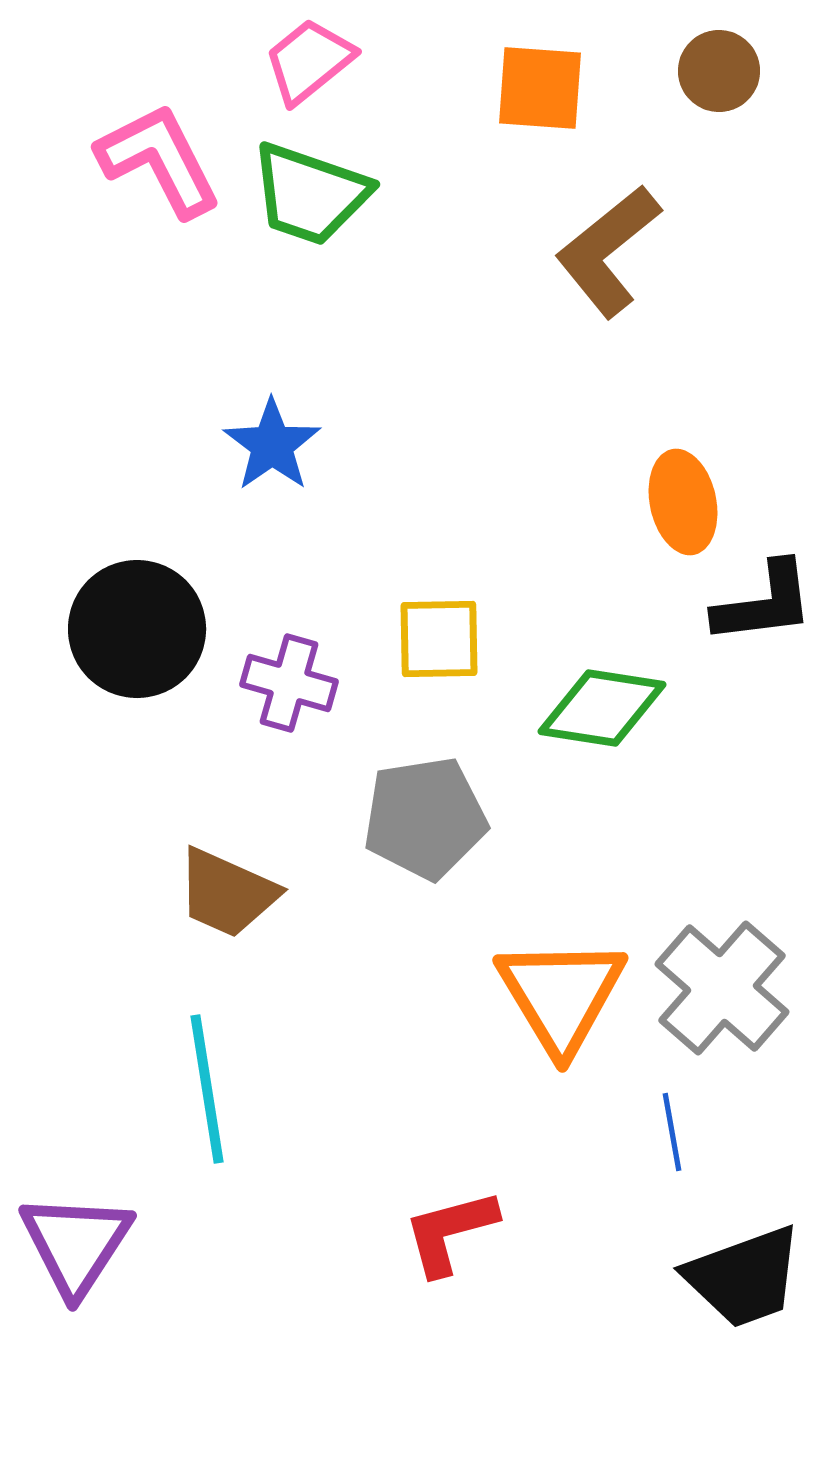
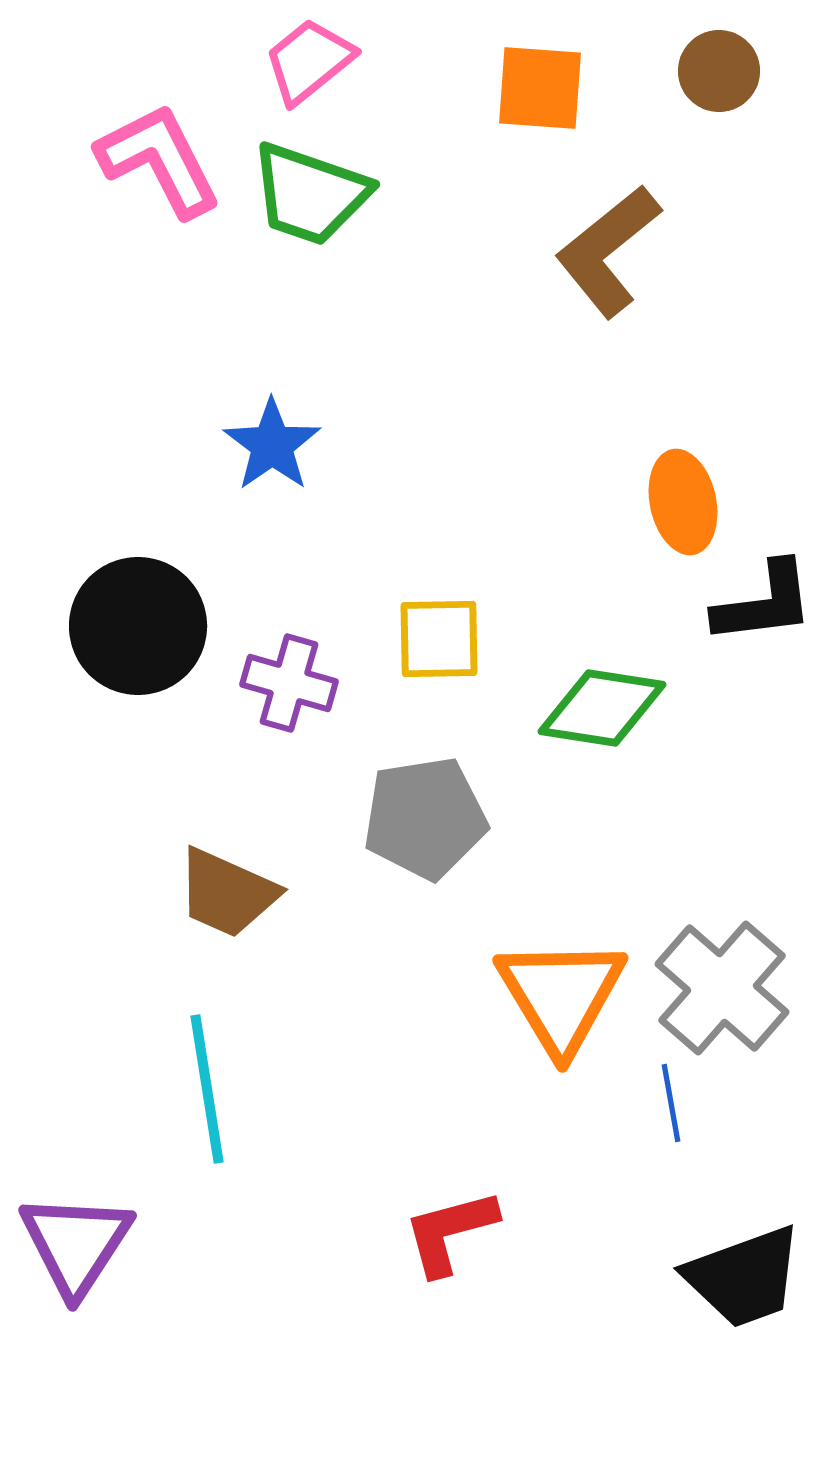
black circle: moved 1 px right, 3 px up
blue line: moved 1 px left, 29 px up
